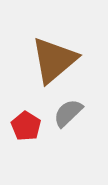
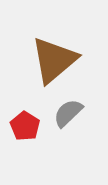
red pentagon: moved 1 px left
